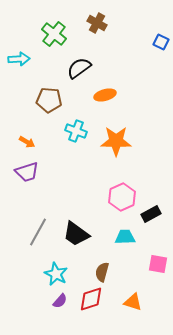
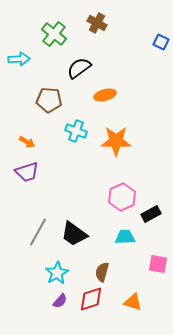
black trapezoid: moved 2 px left
cyan star: moved 1 px right, 1 px up; rotated 15 degrees clockwise
